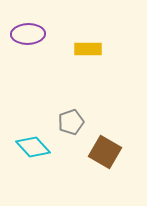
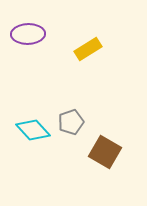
yellow rectangle: rotated 32 degrees counterclockwise
cyan diamond: moved 17 px up
